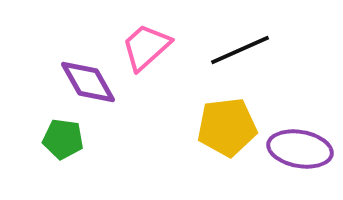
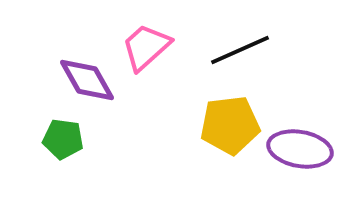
purple diamond: moved 1 px left, 2 px up
yellow pentagon: moved 3 px right, 2 px up
